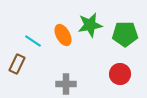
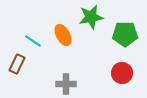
green star: moved 1 px right, 8 px up
red circle: moved 2 px right, 1 px up
